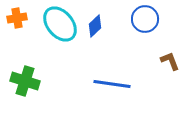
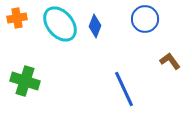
blue diamond: rotated 25 degrees counterclockwise
brown L-shape: rotated 15 degrees counterclockwise
blue line: moved 12 px right, 5 px down; rotated 57 degrees clockwise
